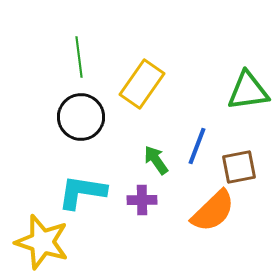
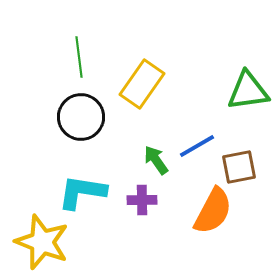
blue line: rotated 39 degrees clockwise
orange semicircle: rotated 18 degrees counterclockwise
yellow star: rotated 4 degrees clockwise
